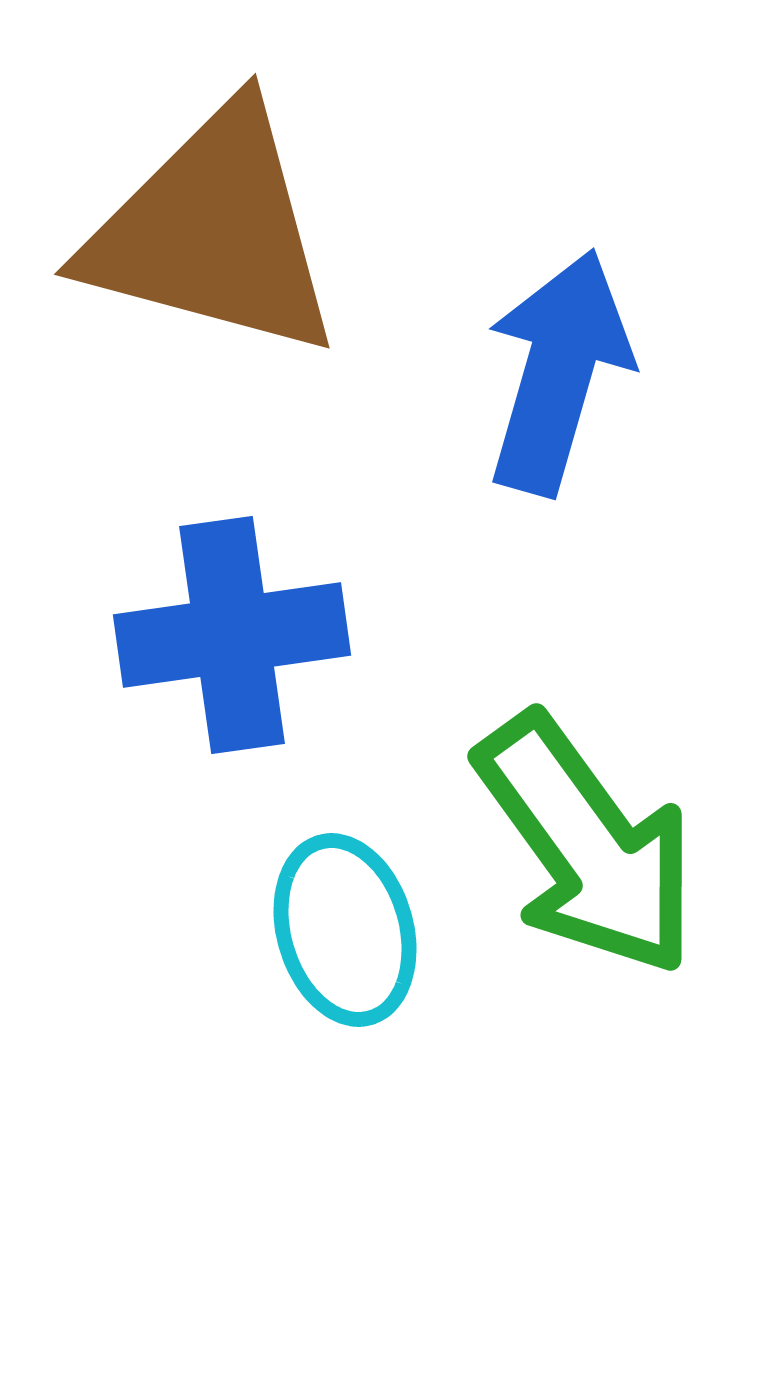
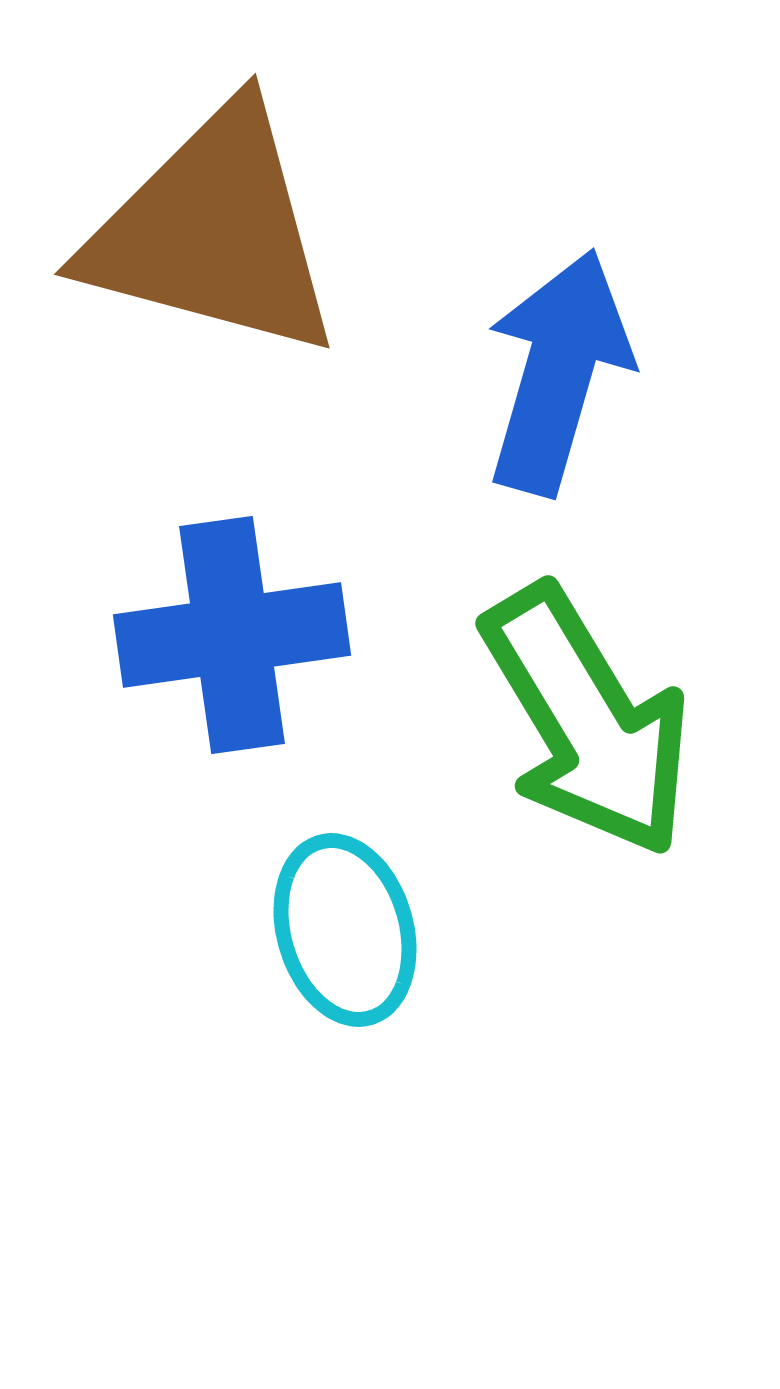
green arrow: moved 124 px up; rotated 5 degrees clockwise
